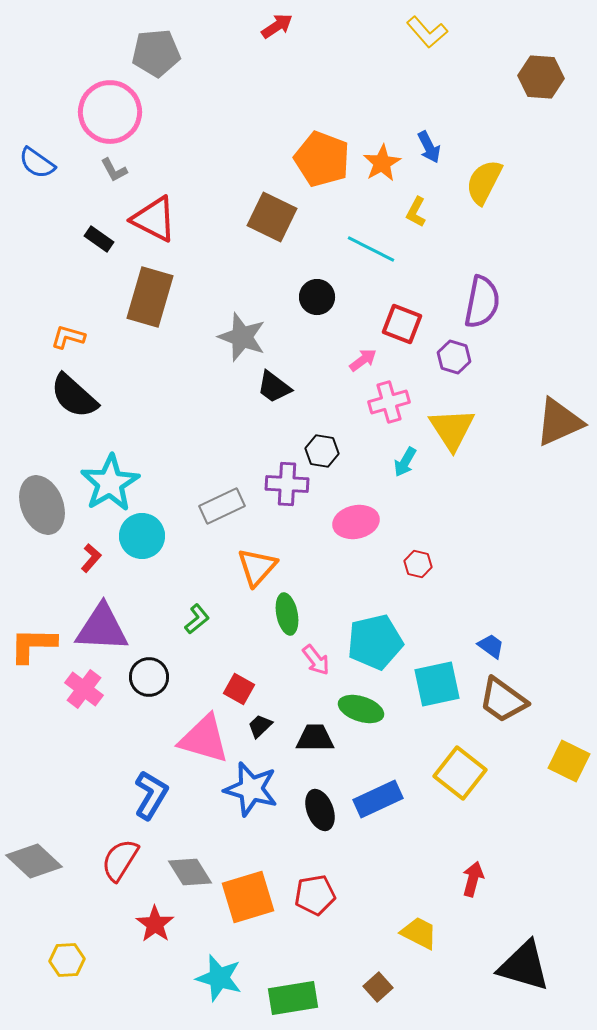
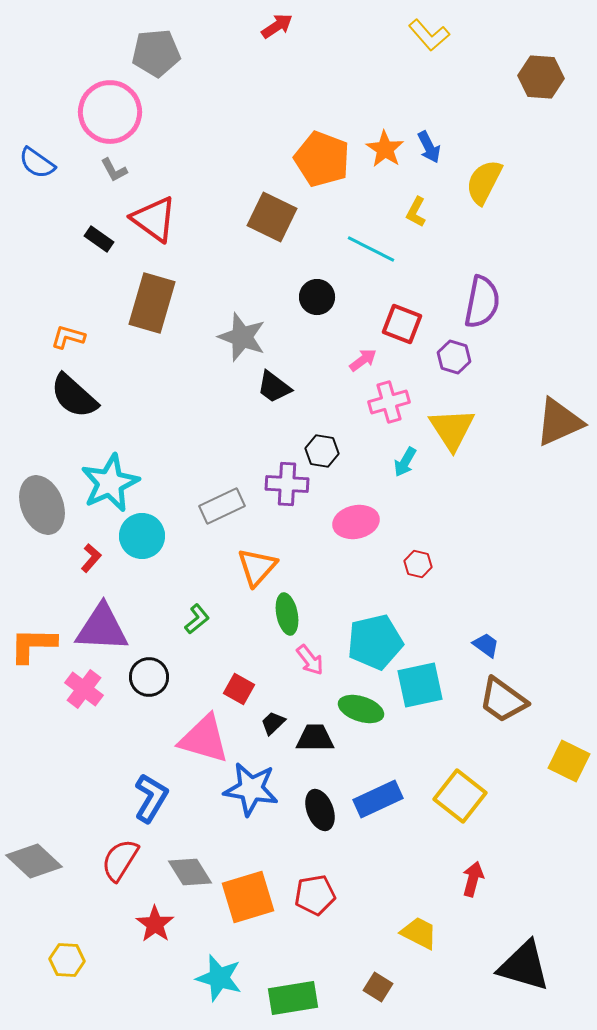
yellow L-shape at (427, 32): moved 2 px right, 3 px down
orange star at (382, 163): moved 3 px right, 14 px up; rotated 9 degrees counterclockwise
red triangle at (154, 219): rotated 9 degrees clockwise
brown rectangle at (150, 297): moved 2 px right, 6 px down
cyan star at (110, 483): rotated 6 degrees clockwise
blue trapezoid at (491, 646): moved 5 px left, 1 px up
pink arrow at (316, 660): moved 6 px left
cyan square at (437, 684): moved 17 px left, 1 px down
black trapezoid at (260, 726): moved 13 px right, 3 px up
yellow square at (460, 773): moved 23 px down
blue star at (251, 789): rotated 6 degrees counterclockwise
blue L-shape at (151, 795): moved 3 px down
yellow hexagon at (67, 960): rotated 8 degrees clockwise
brown square at (378, 987): rotated 16 degrees counterclockwise
